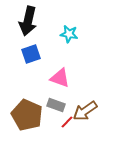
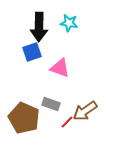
black arrow: moved 11 px right, 6 px down; rotated 12 degrees counterclockwise
cyan star: moved 11 px up
blue square: moved 1 px right, 2 px up
pink triangle: moved 10 px up
gray rectangle: moved 5 px left, 1 px up
brown pentagon: moved 3 px left, 3 px down
